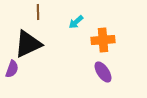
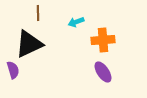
brown line: moved 1 px down
cyan arrow: rotated 21 degrees clockwise
black triangle: moved 1 px right
purple semicircle: moved 1 px right, 1 px down; rotated 36 degrees counterclockwise
